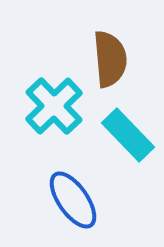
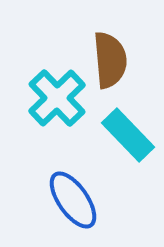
brown semicircle: moved 1 px down
cyan cross: moved 3 px right, 8 px up
